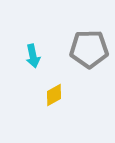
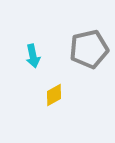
gray pentagon: rotated 12 degrees counterclockwise
